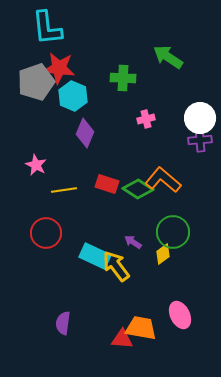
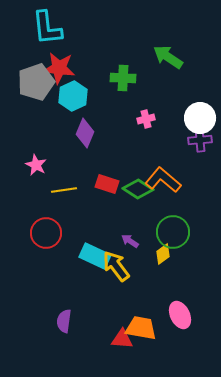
cyan hexagon: rotated 12 degrees clockwise
purple arrow: moved 3 px left, 1 px up
purple semicircle: moved 1 px right, 2 px up
